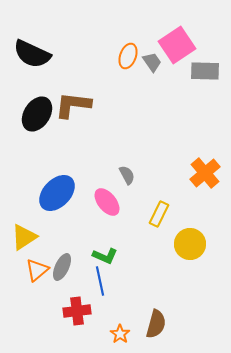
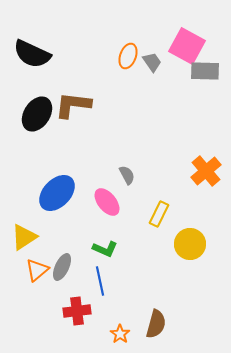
pink square: moved 10 px right, 1 px down; rotated 27 degrees counterclockwise
orange cross: moved 1 px right, 2 px up
green L-shape: moved 7 px up
